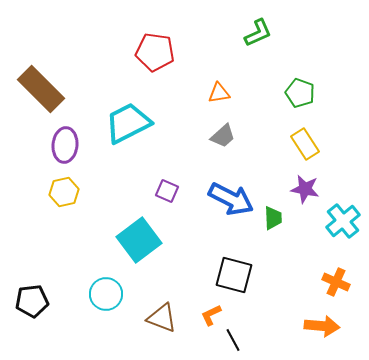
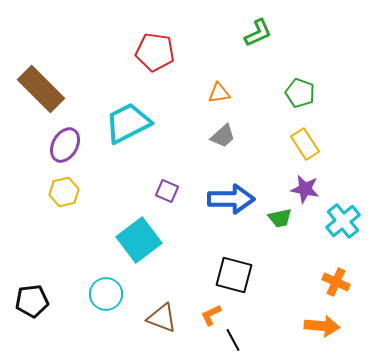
purple ellipse: rotated 24 degrees clockwise
blue arrow: rotated 27 degrees counterclockwise
green trapezoid: moved 7 px right; rotated 80 degrees clockwise
